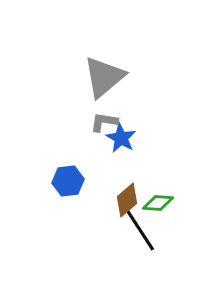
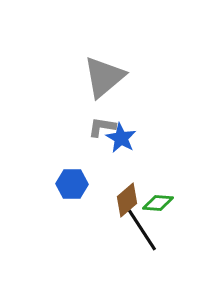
gray L-shape: moved 2 px left, 5 px down
blue hexagon: moved 4 px right, 3 px down; rotated 8 degrees clockwise
black line: moved 2 px right
